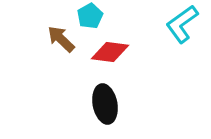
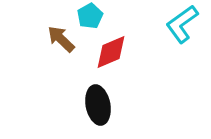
red diamond: moved 1 px right; rotated 30 degrees counterclockwise
black ellipse: moved 7 px left, 1 px down
